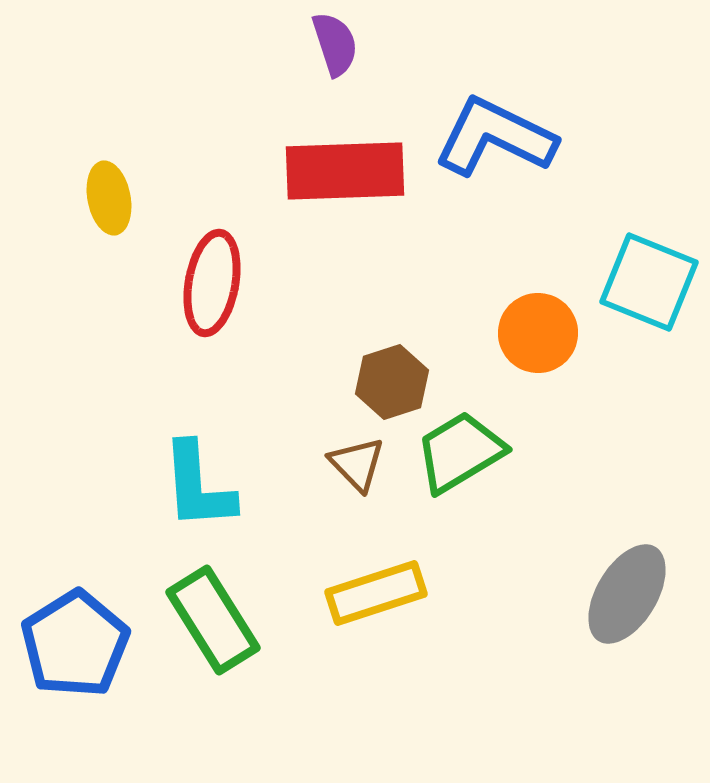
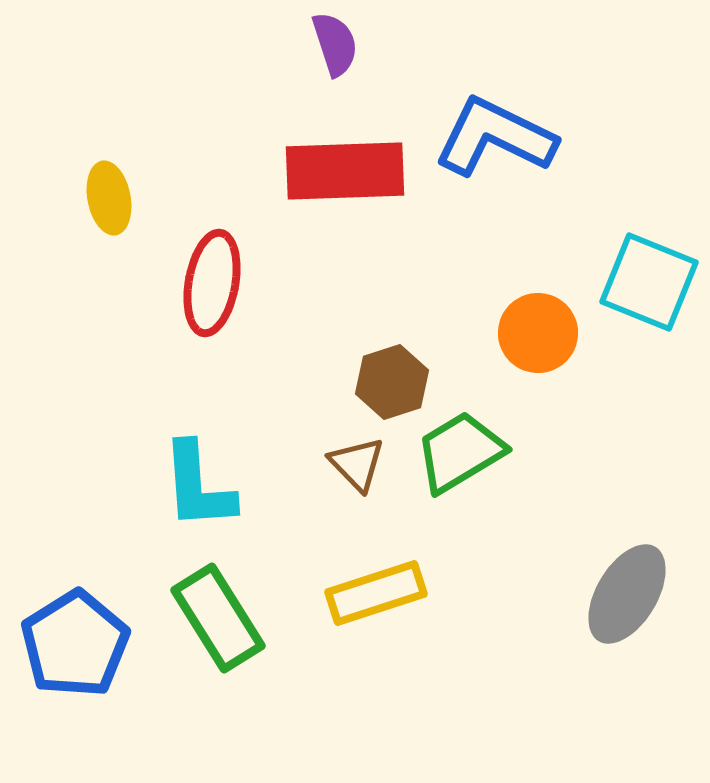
green rectangle: moved 5 px right, 2 px up
